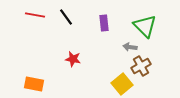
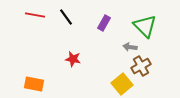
purple rectangle: rotated 35 degrees clockwise
